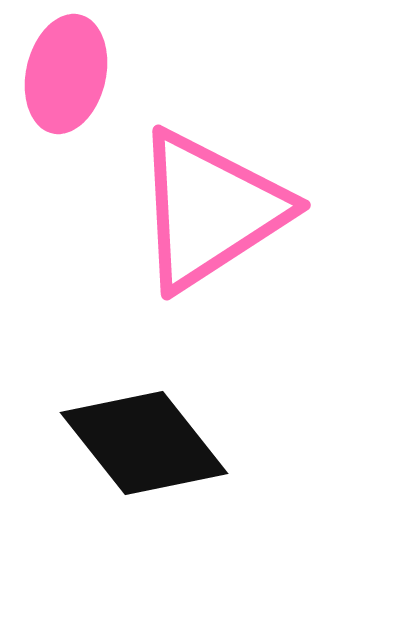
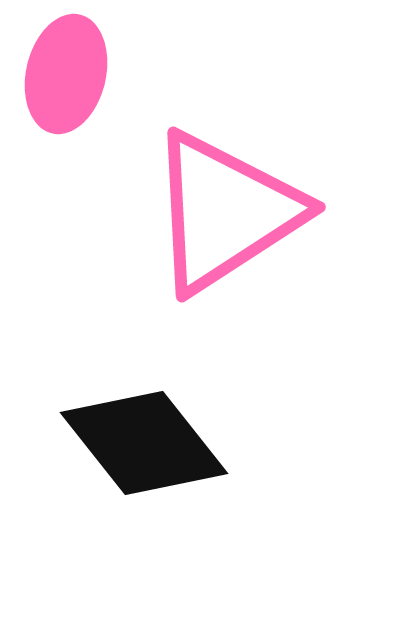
pink triangle: moved 15 px right, 2 px down
